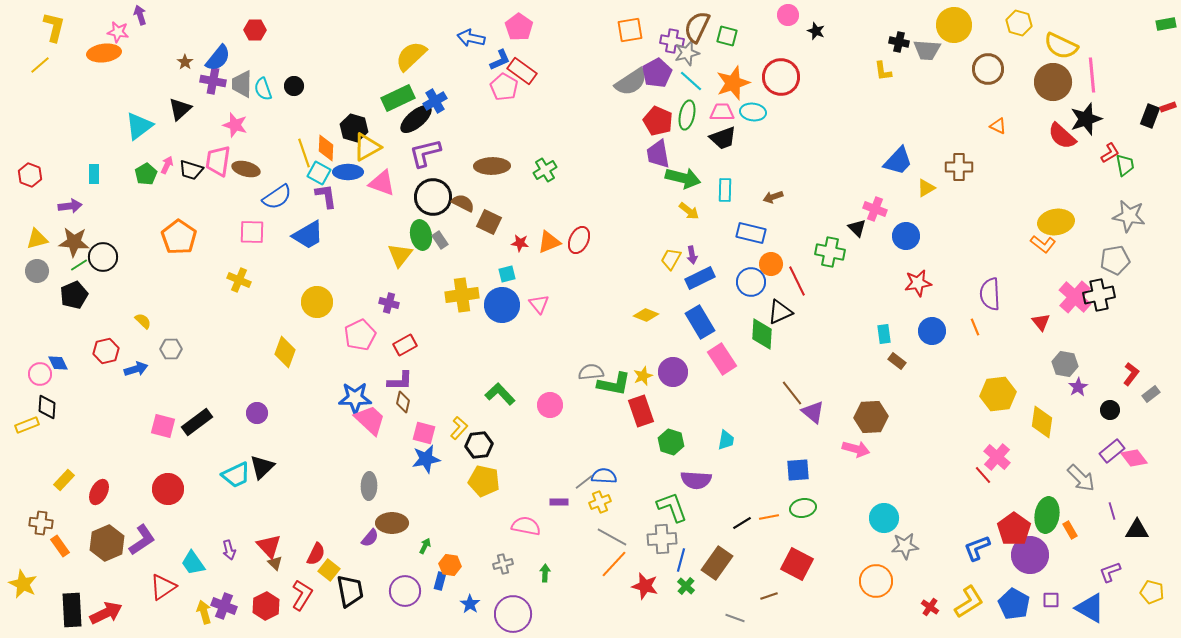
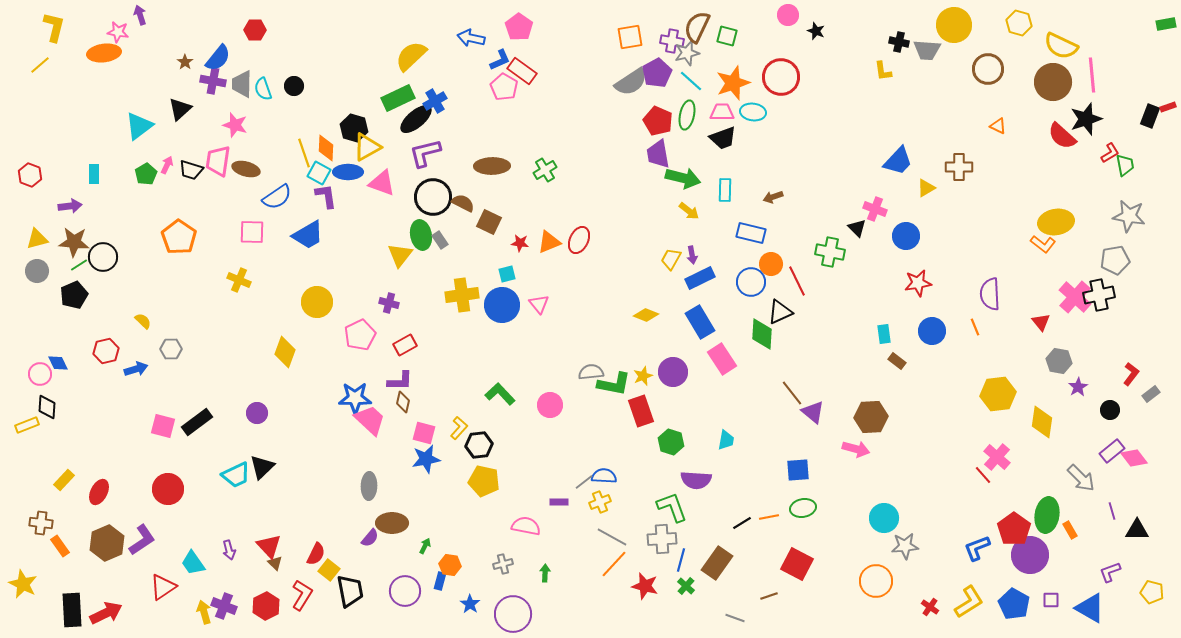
orange square at (630, 30): moved 7 px down
gray hexagon at (1065, 364): moved 6 px left, 3 px up
